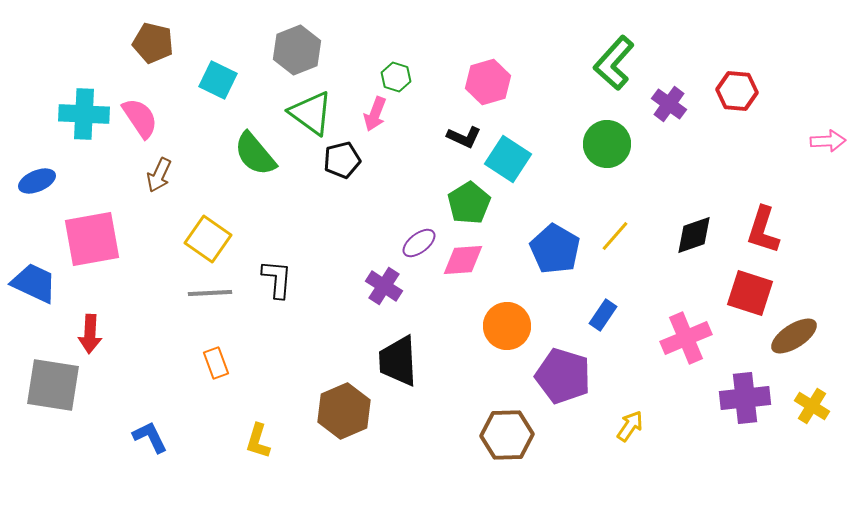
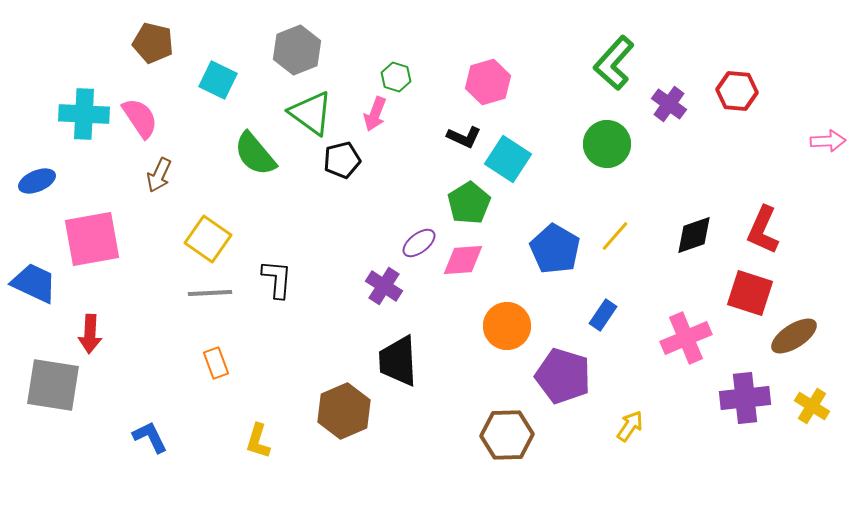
red L-shape at (763, 230): rotated 6 degrees clockwise
